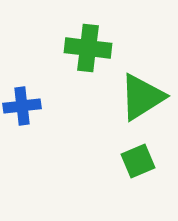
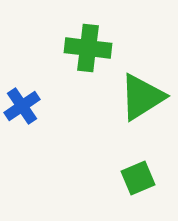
blue cross: rotated 27 degrees counterclockwise
green square: moved 17 px down
